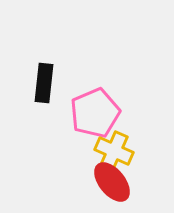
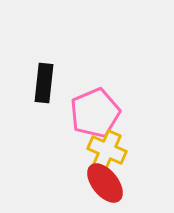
yellow cross: moved 7 px left, 1 px up
red ellipse: moved 7 px left, 1 px down
